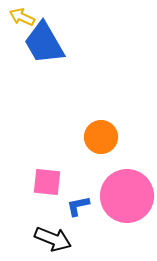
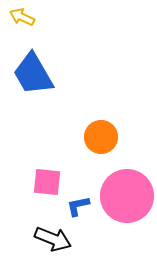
blue trapezoid: moved 11 px left, 31 px down
